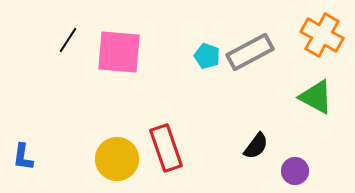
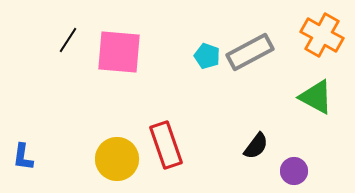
red rectangle: moved 3 px up
purple circle: moved 1 px left
